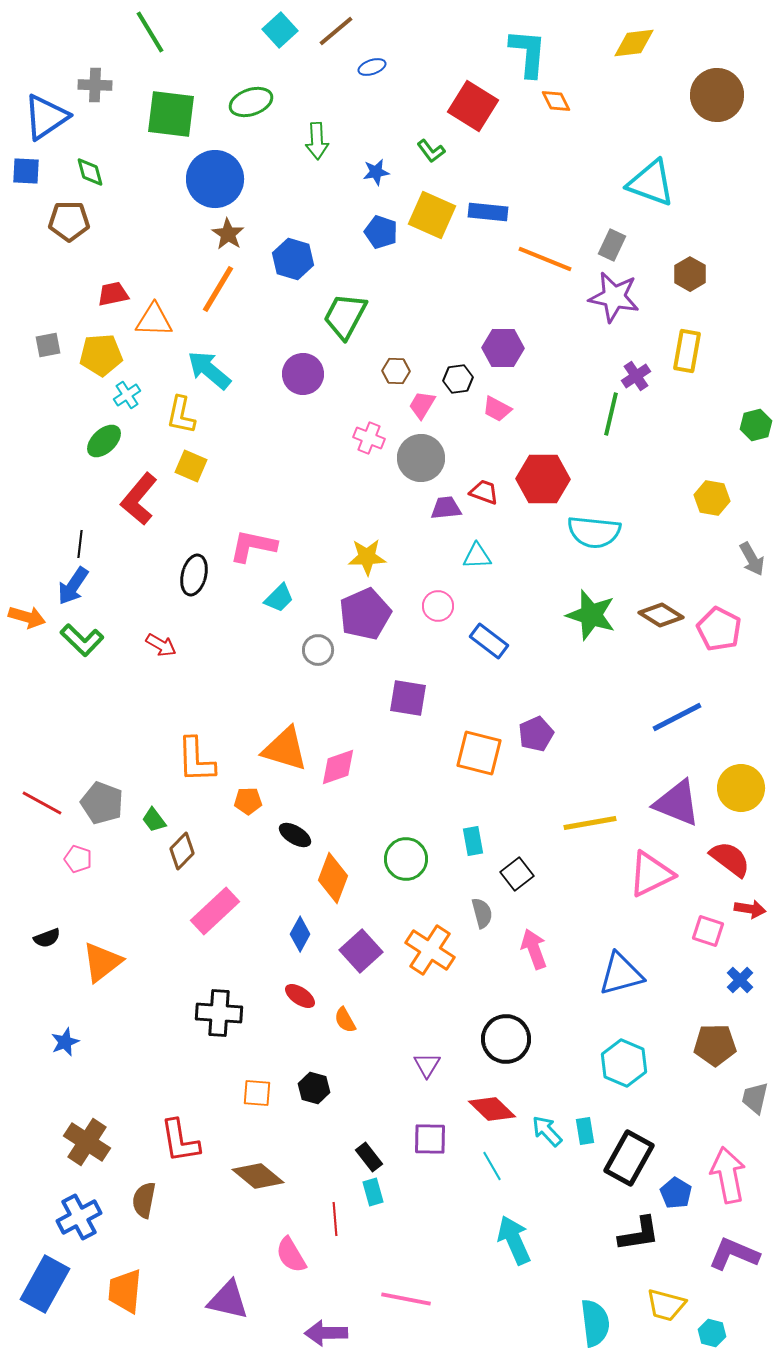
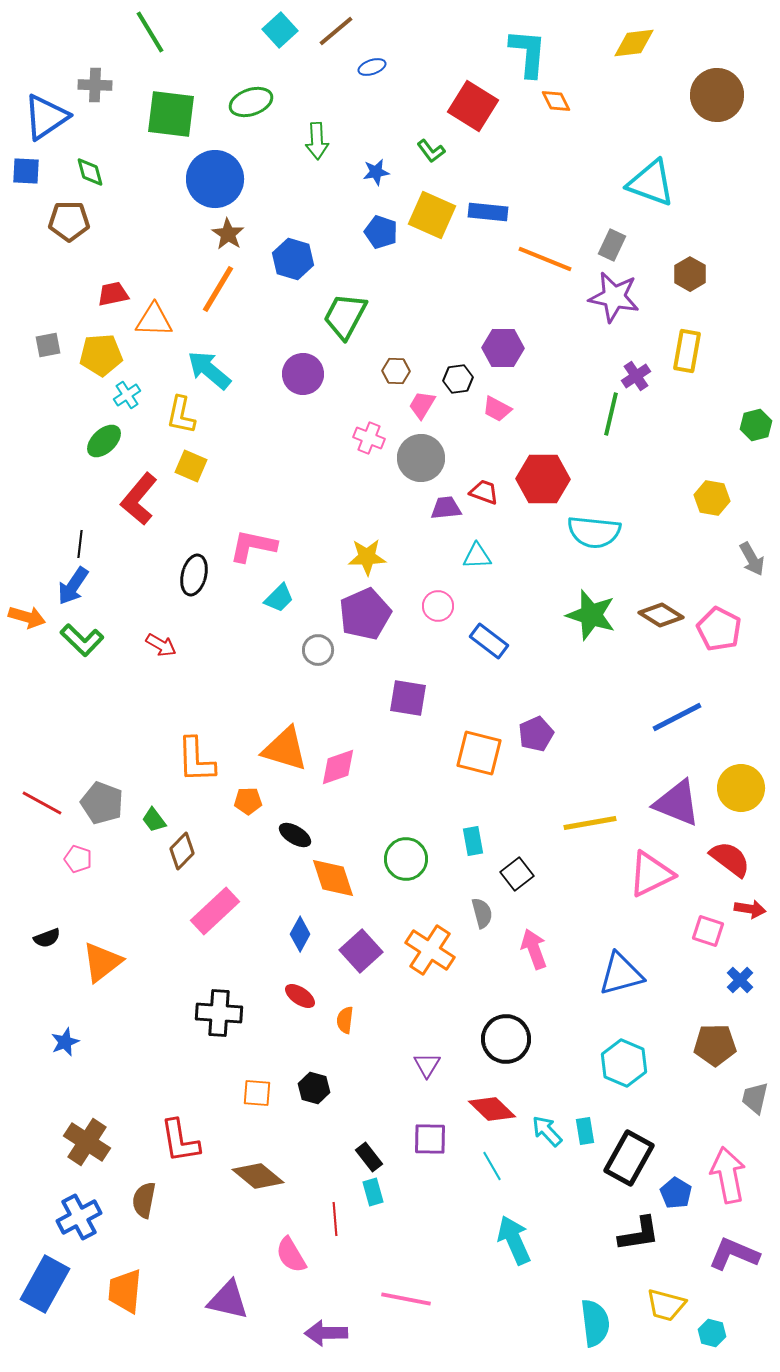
orange diamond at (333, 878): rotated 39 degrees counterclockwise
orange semicircle at (345, 1020): rotated 36 degrees clockwise
